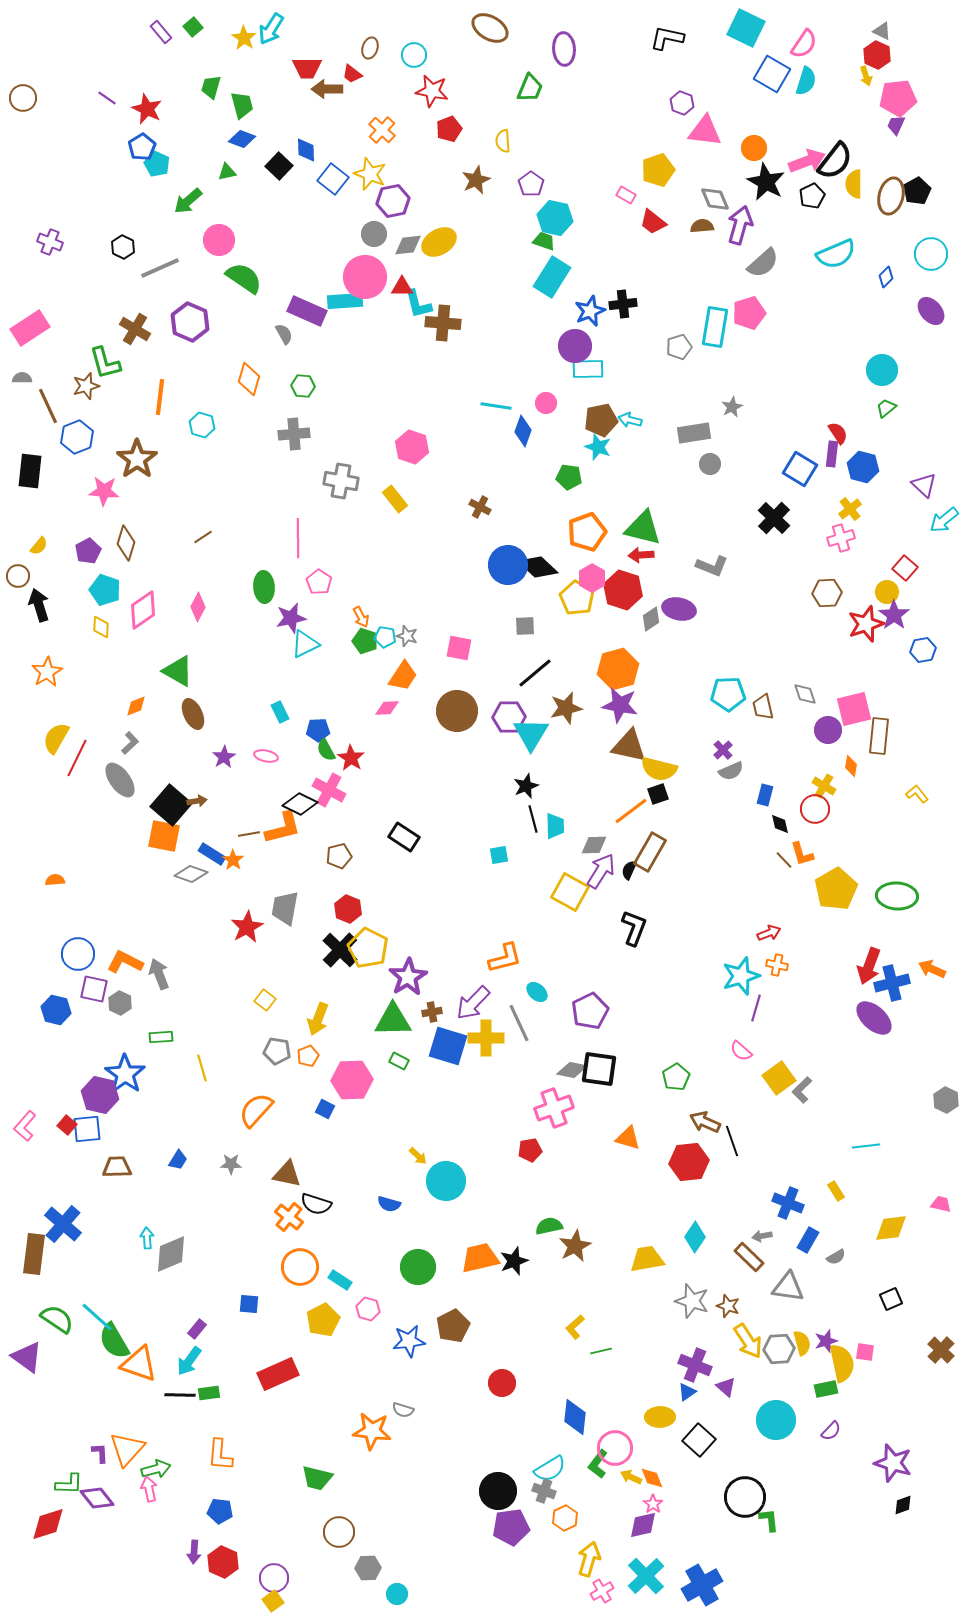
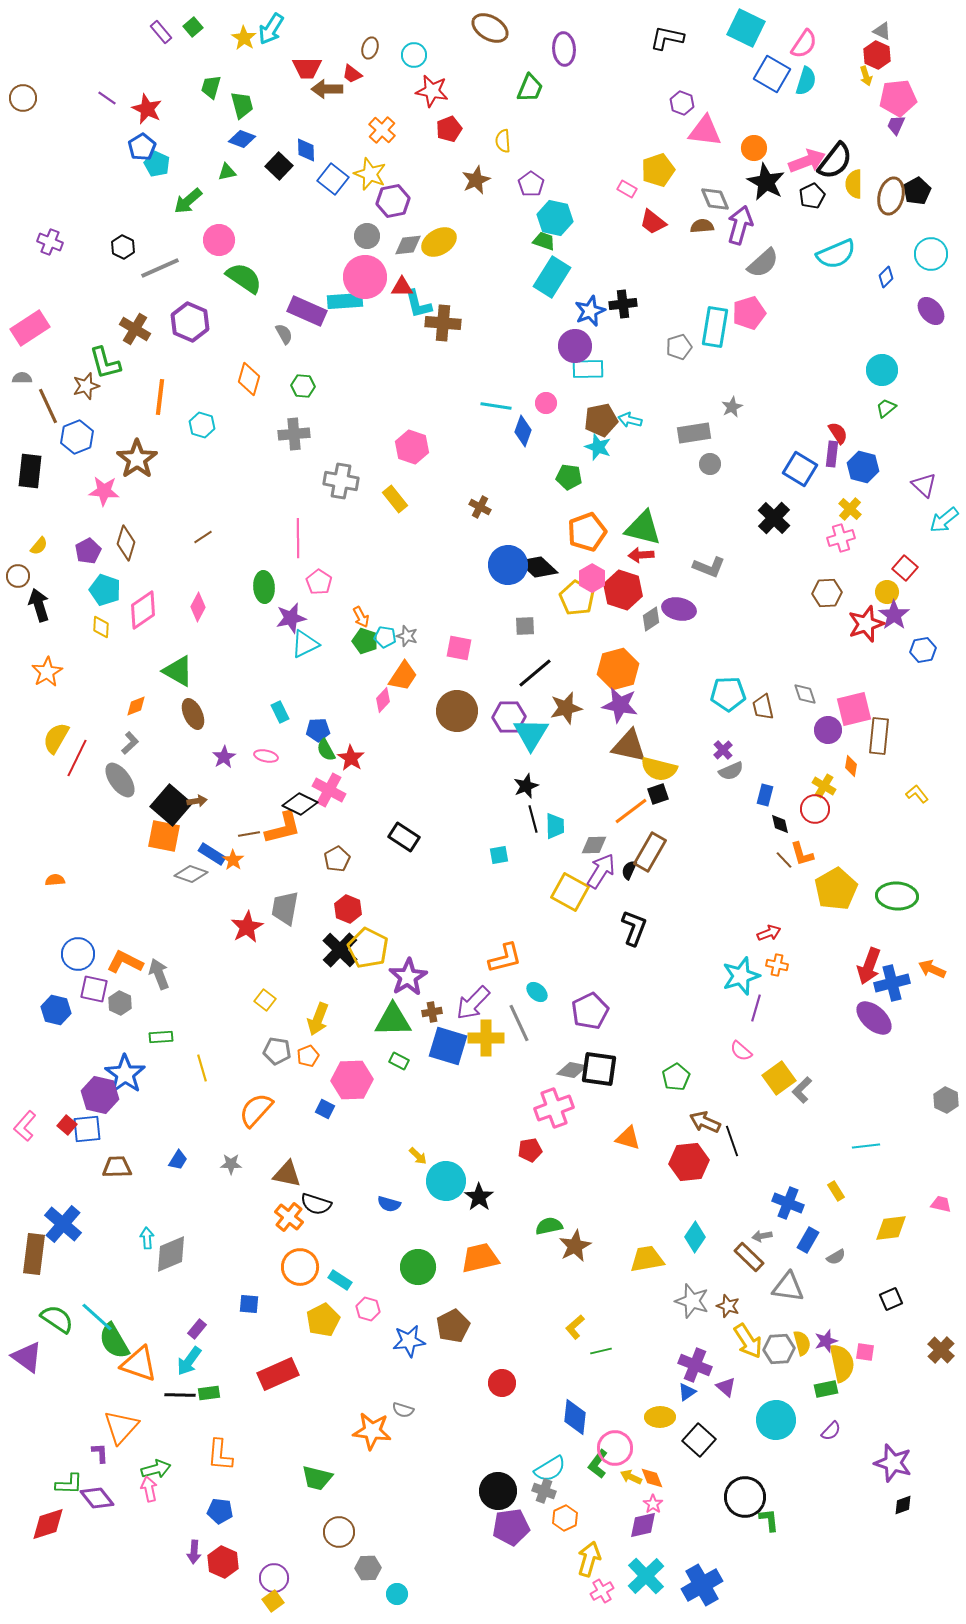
pink rectangle at (626, 195): moved 1 px right, 6 px up
gray circle at (374, 234): moved 7 px left, 2 px down
yellow cross at (850, 509): rotated 10 degrees counterclockwise
gray L-shape at (712, 566): moved 3 px left, 1 px down
pink diamond at (387, 708): moved 4 px left, 8 px up; rotated 45 degrees counterclockwise
brown pentagon at (339, 856): moved 2 px left, 3 px down; rotated 15 degrees counterclockwise
black star at (514, 1261): moved 35 px left, 64 px up; rotated 16 degrees counterclockwise
orange triangle at (127, 1449): moved 6 px left, 22 px up
